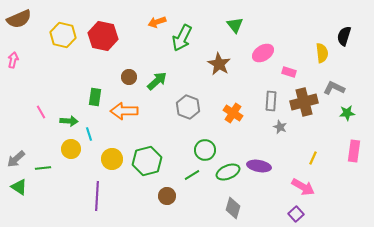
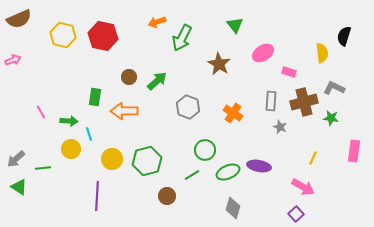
pink arrow at (13, 60): rotated 56 degrees clockwise
green star at (347, 113): moved 16 px left, 5 px down; rotated 14 degrees clockwise
